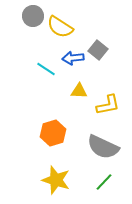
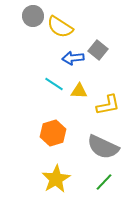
cyan line: moved 8 px right, 15 px down
yellow star: moved 1 px up; rotated 24 degrees clockwise
